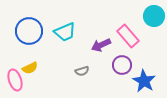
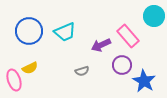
pink ellipse: moved 1 px left
